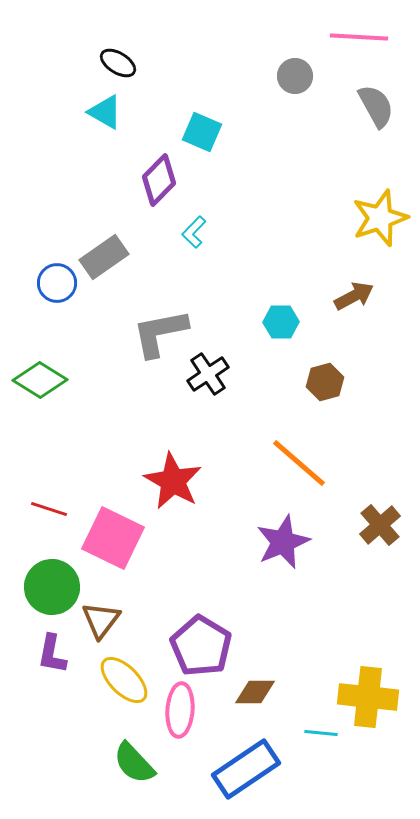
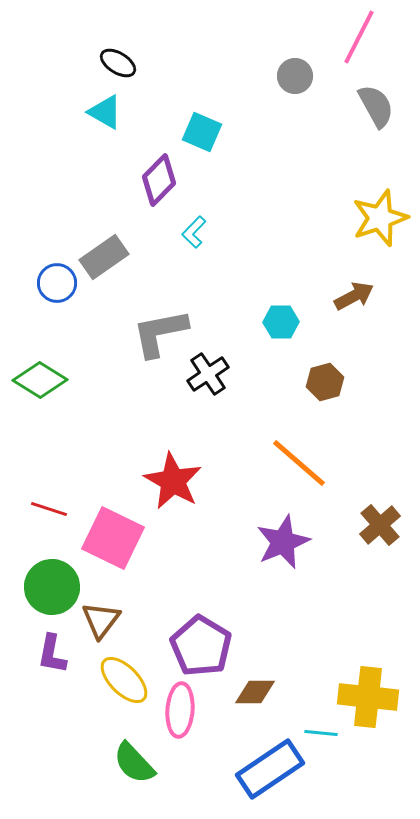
pink line: rotated 66 degrees counterclockwise
blue rectangle: moved 24 px right
